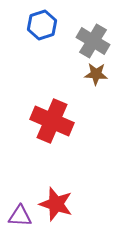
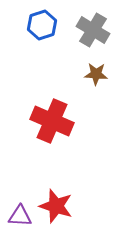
gray cross: moved 11 px up
red star: moved 2 px down
